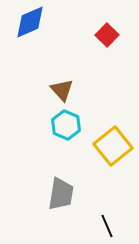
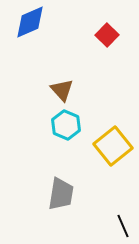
black line: moved 16 px right
